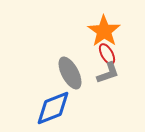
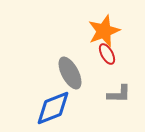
orange star: rotated 16 degrees clockwise
gray L-shape: moved 11 px right, 21 px down; rotated 20 degrees clockwise
